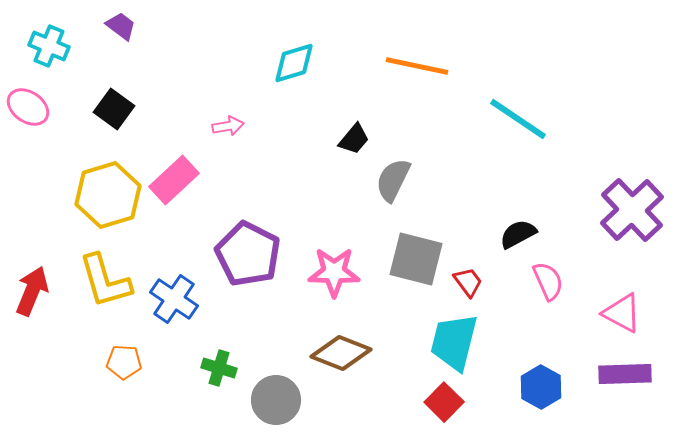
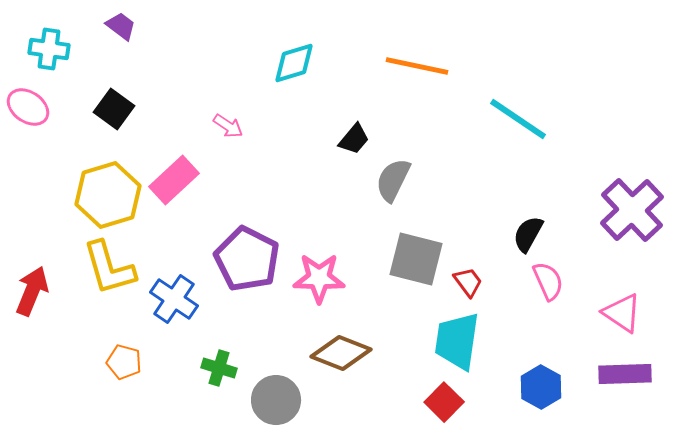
cyan cross: moved 3 px down; rotated 15 degrees counterclockwise
pink arrow: rotated 44 degrees clockwise
black semicircle: moved 10 px right; rotated 33 degrees counterclockwise
purple pentagon: moved 1 px left, 5 px down
pink star: moved 15 px left, 6 px down
yellow L-shape: moved 4 px right, 13 px up
pink triangle: rotated 6 degrees clockwise
cyan trapezoid: moved 3 px right, 1 px up; rotated 6 degrees counterclockwise
orange pentagon: rotated 12 degrees clockwise
